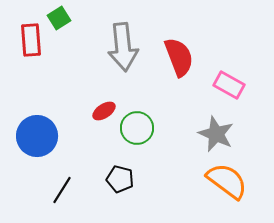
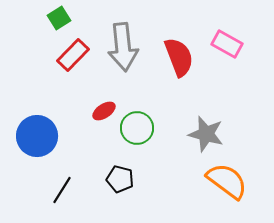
red rectangle: moved 42 px right, 15 px down; rotated 48 degrees clockwise
pink rectangle: moved 2 px left, 41 px up
gray star: moved 10 px left; rotated 9 degrees counterclockwise
